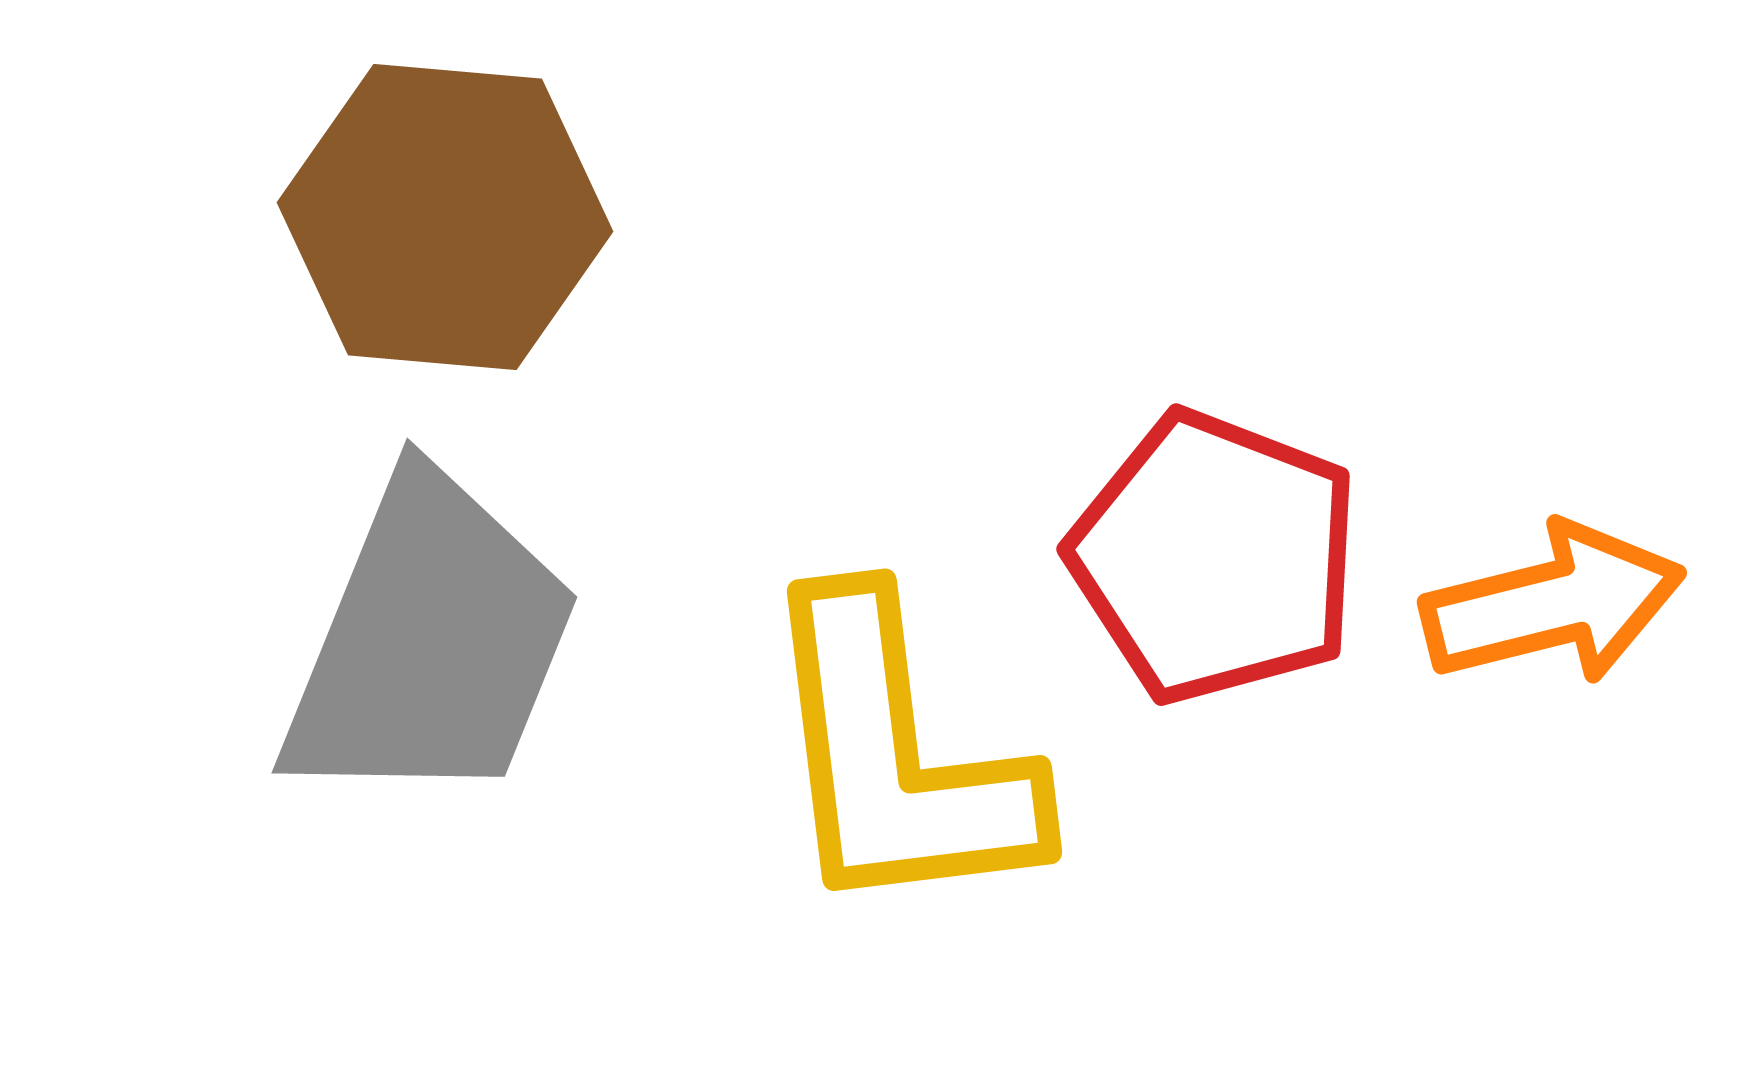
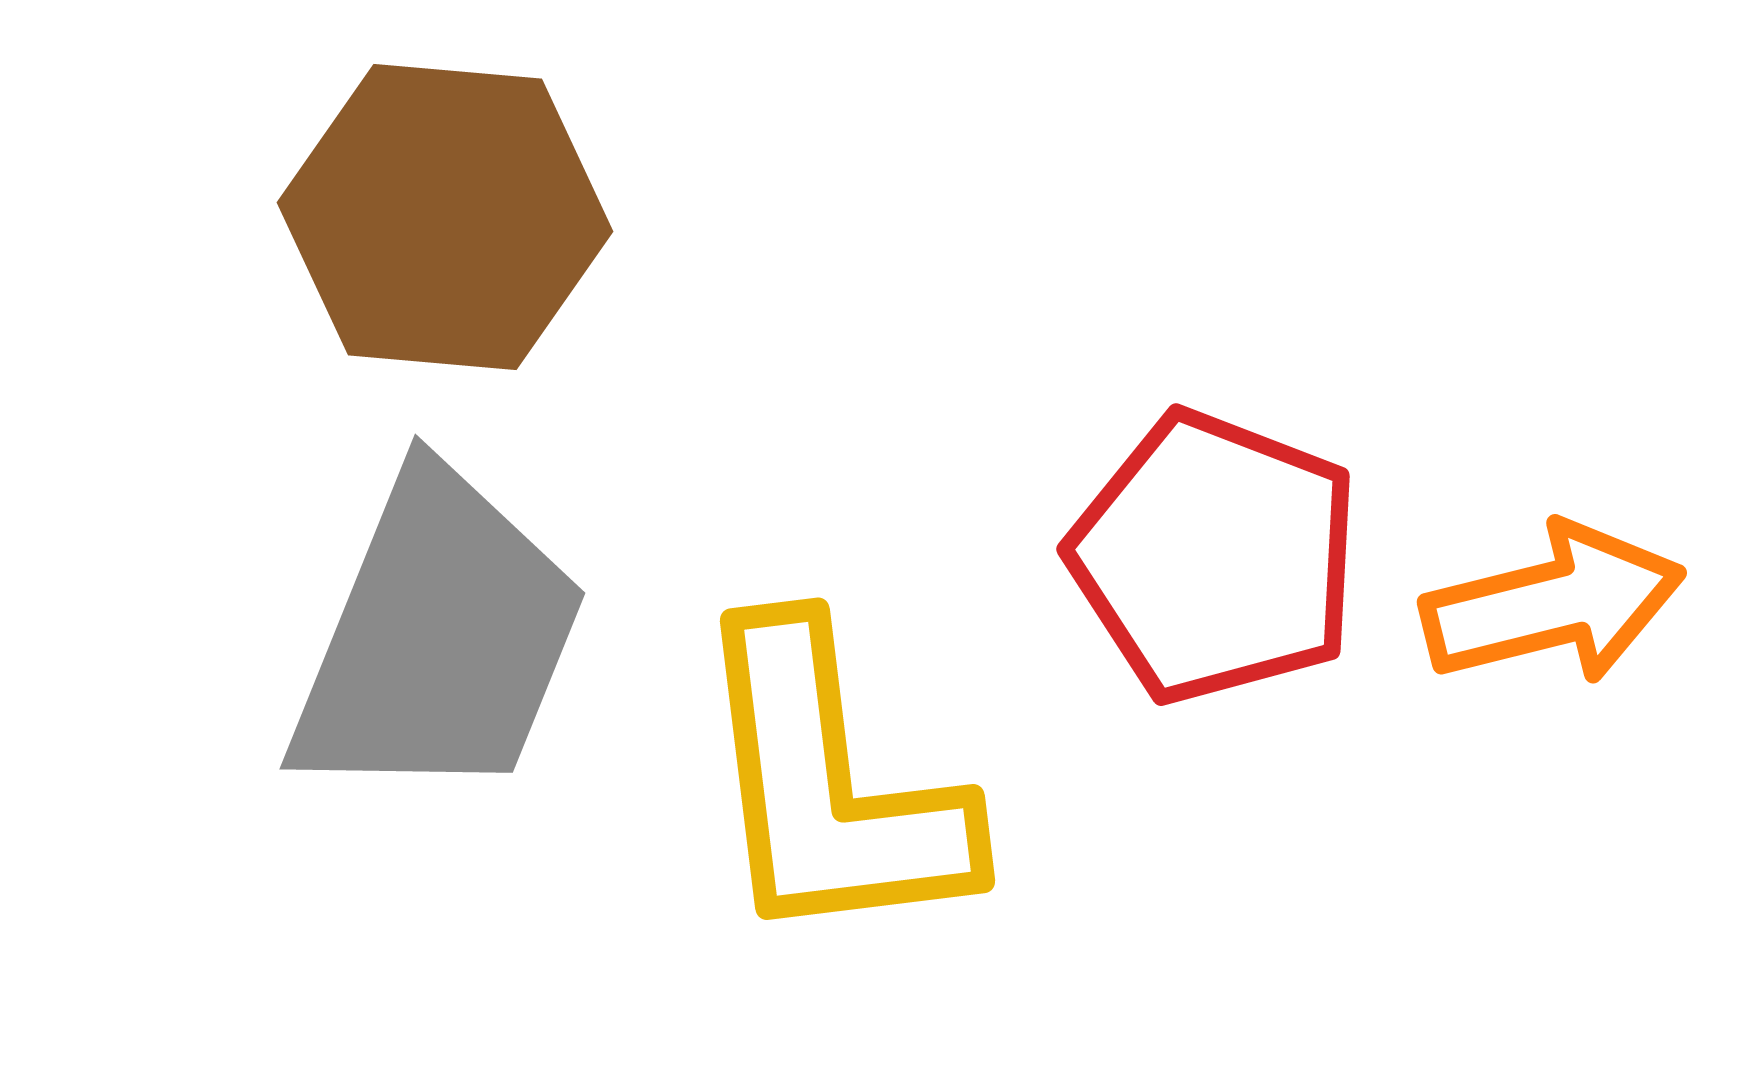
gray trapezoid: moved 8 px right, 4 px up
yellow L-shape: moved 67 px left, 29 px down
